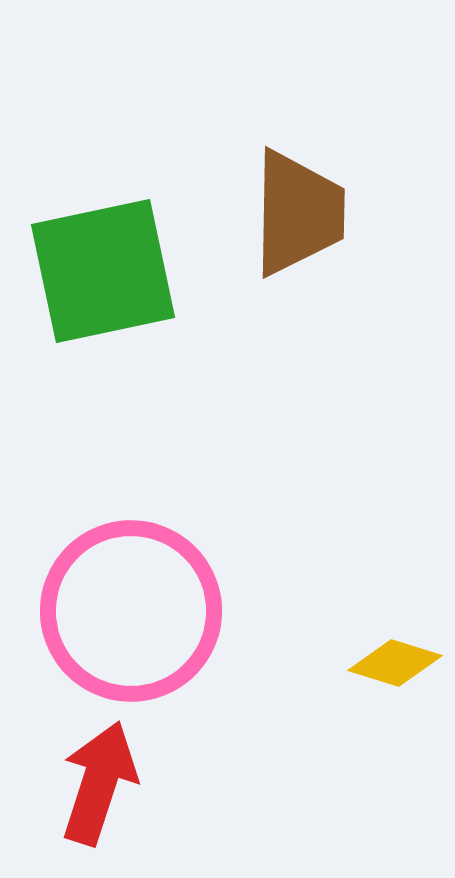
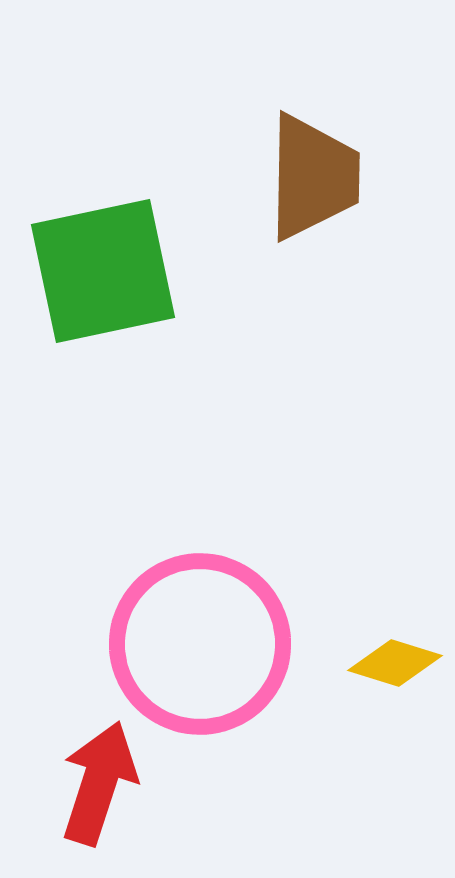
brown trapezoid: moved 15 px right, 36 px up
pink circle: moved 69 px right, 33 px down
